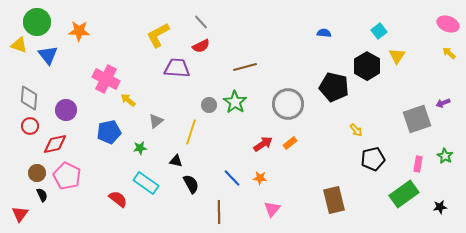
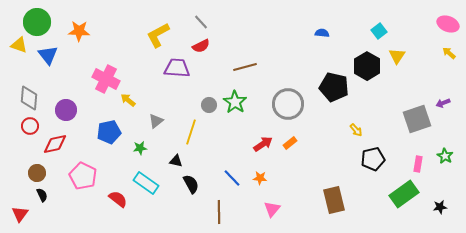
blue semicircle at (324, 33): moved 2 px left
pink pentagon at (67, 176): moved 16 px right
